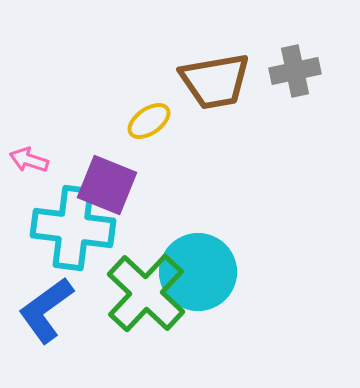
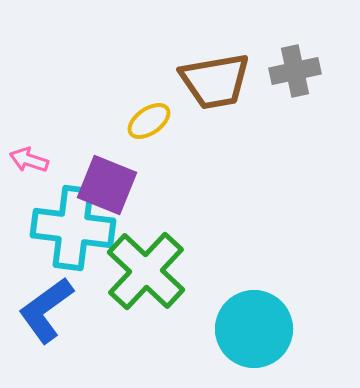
cyan circle: moved 56 px right, 57 px down
green cross: moved 22 px up
